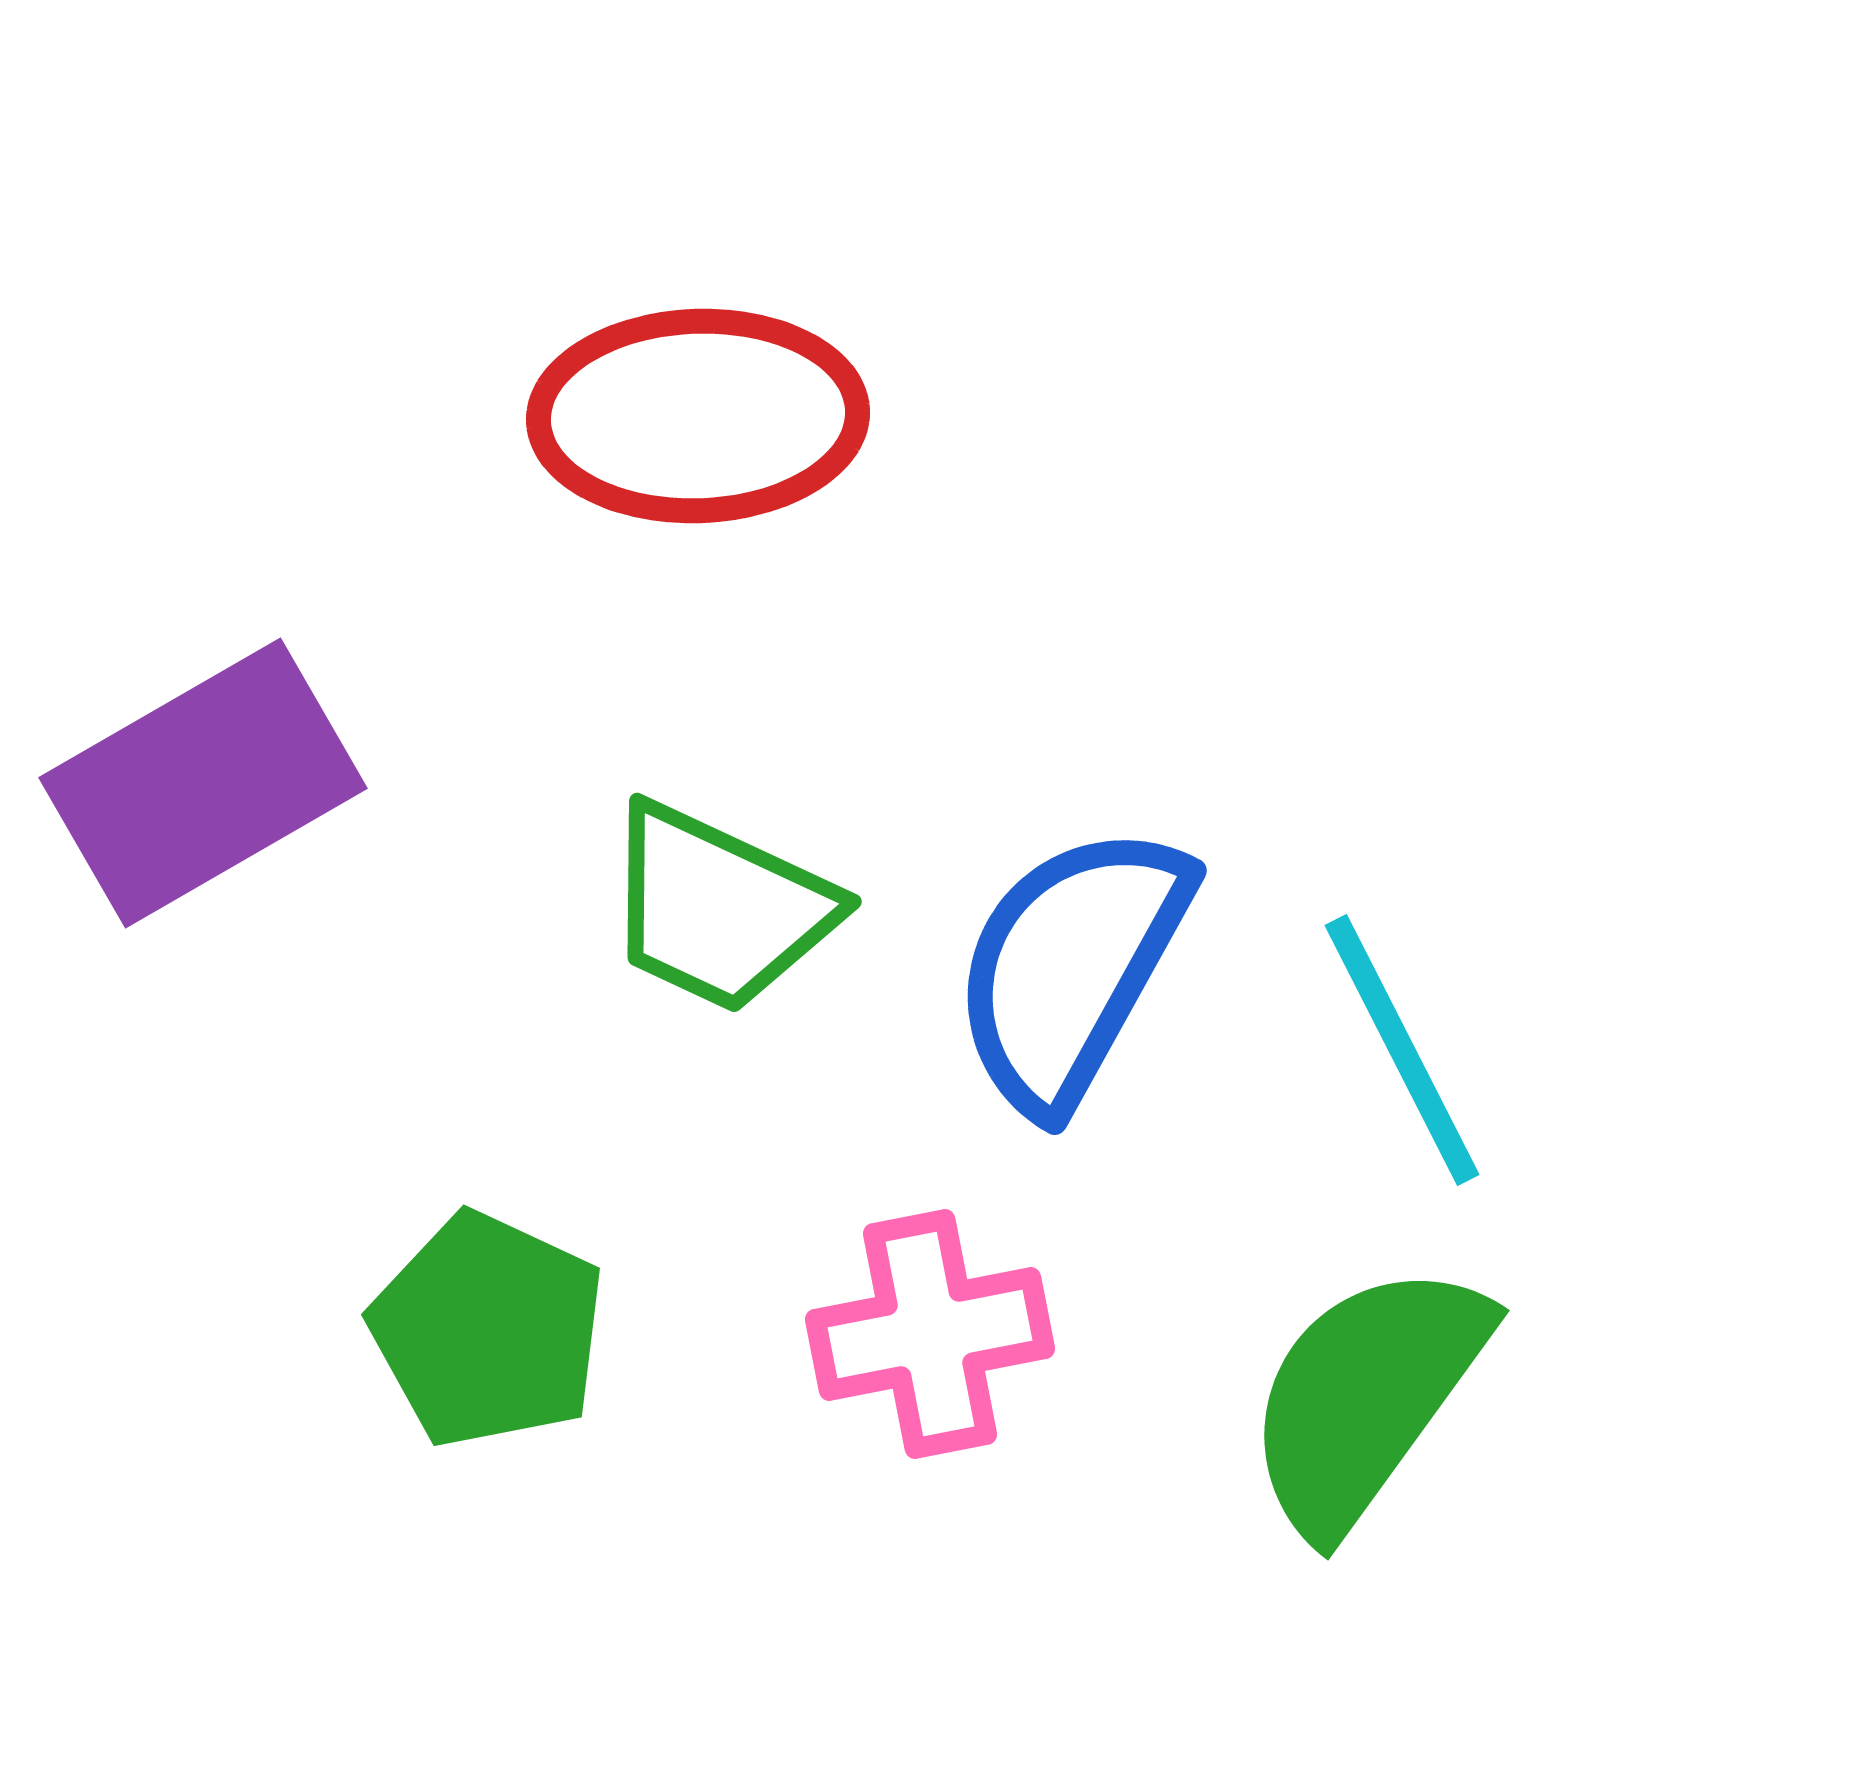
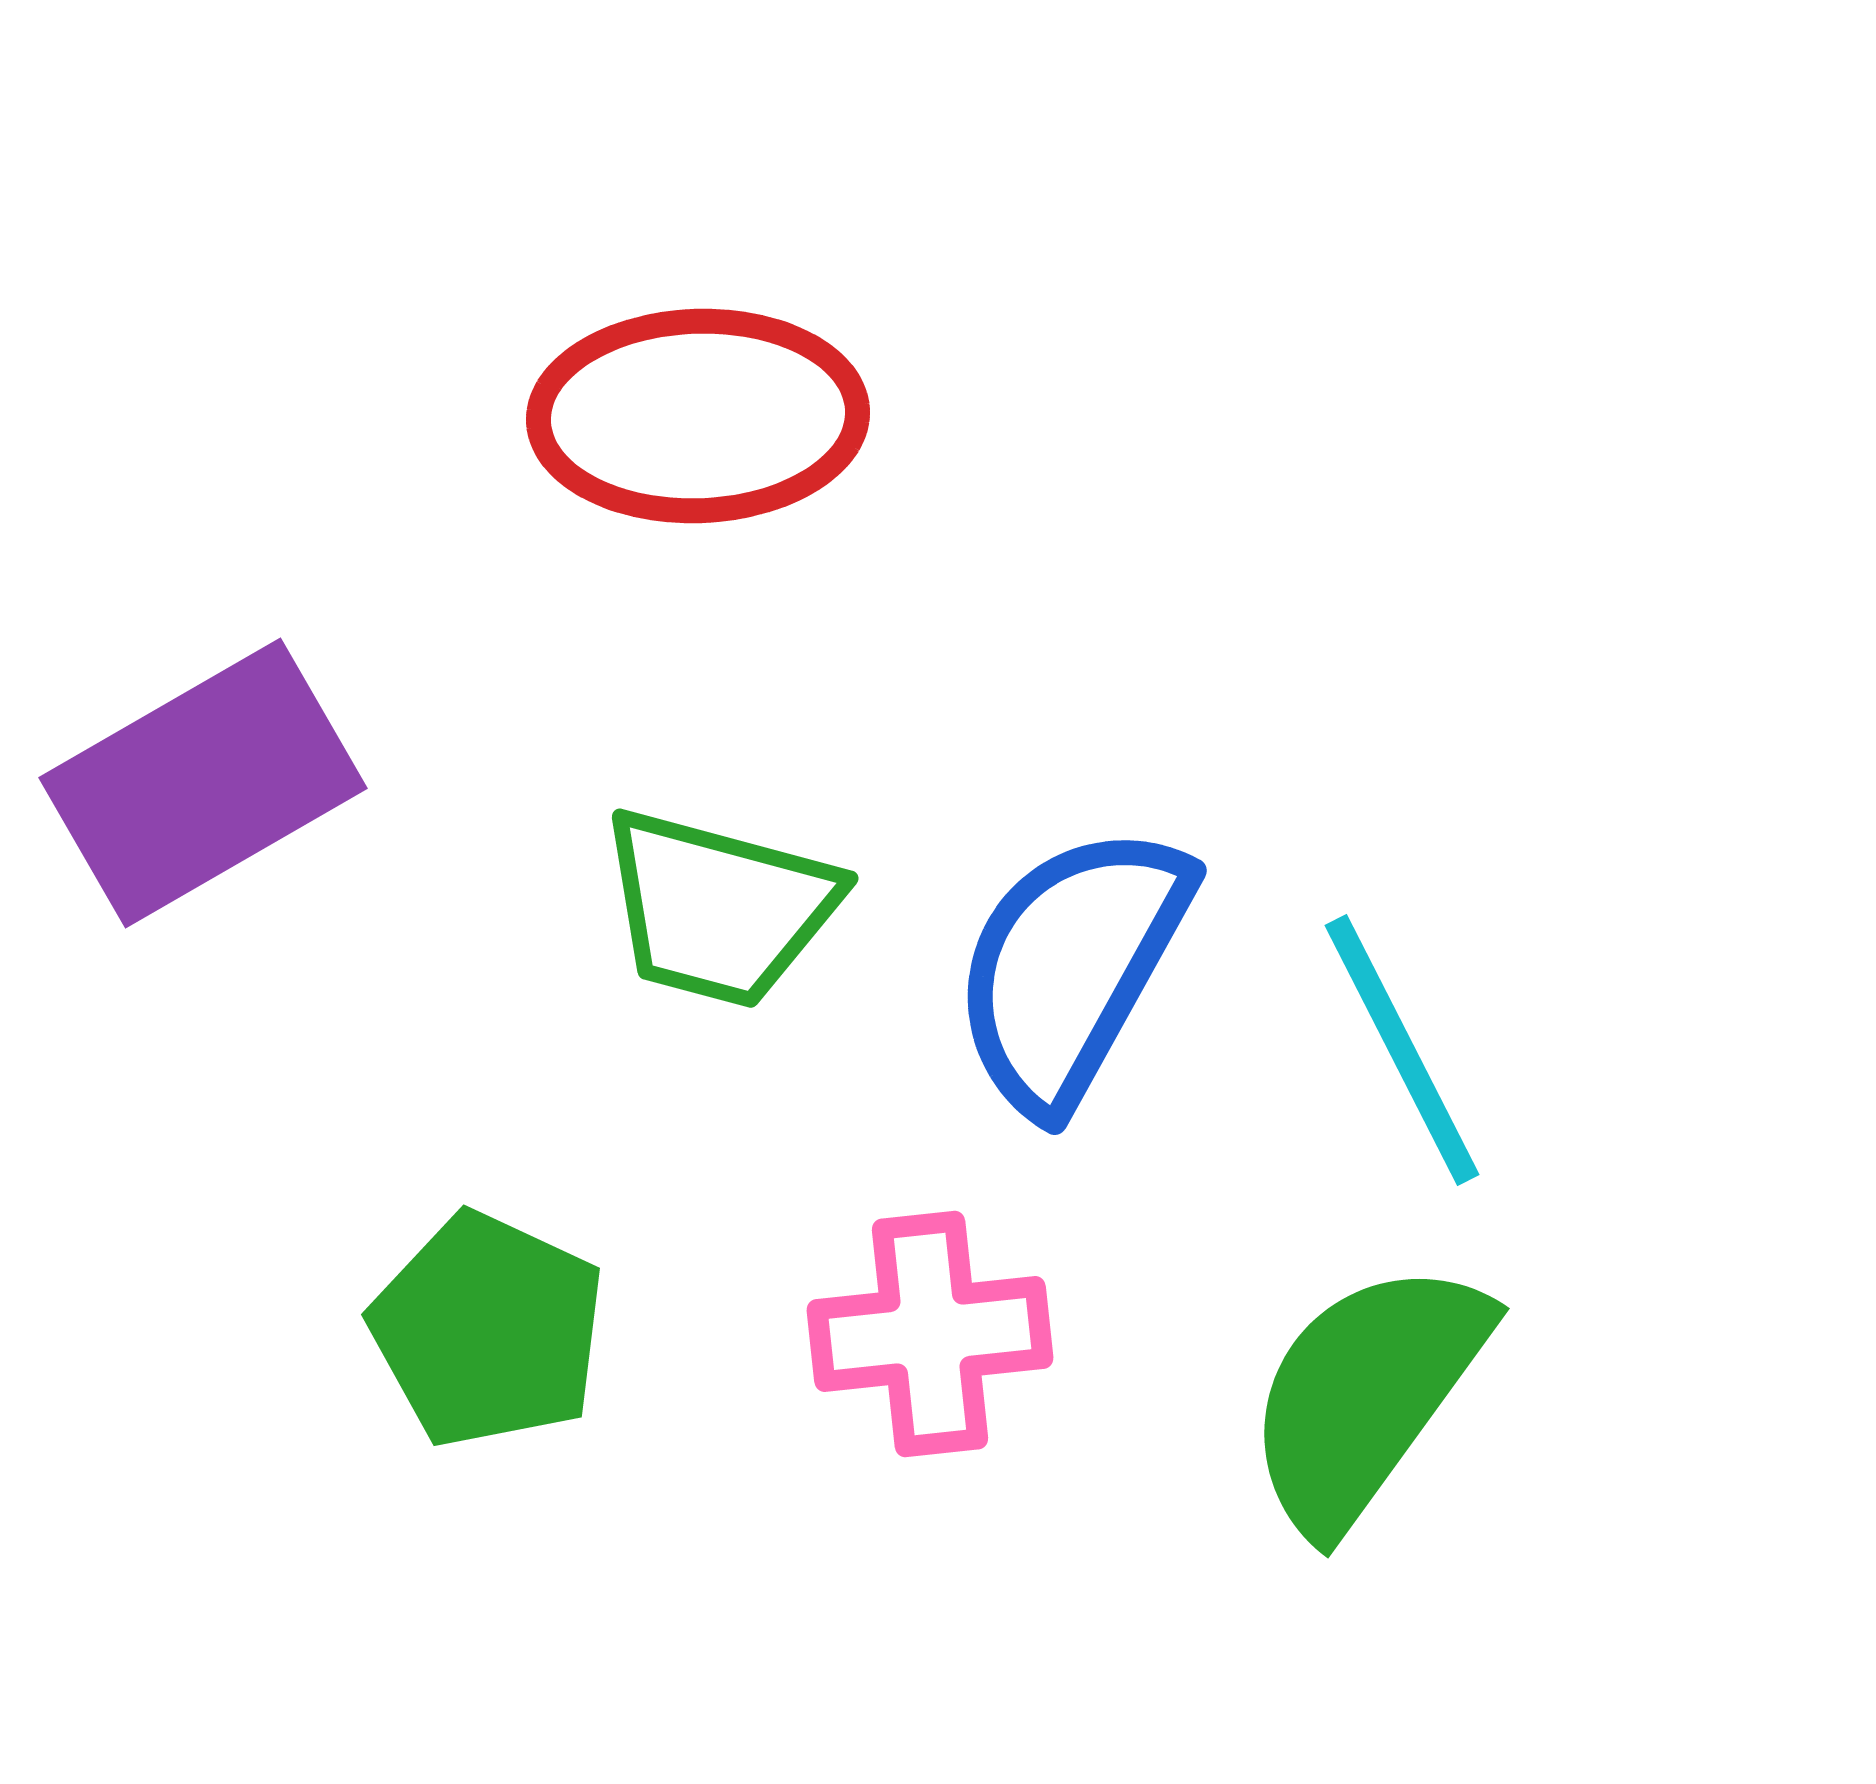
green trapezoid: rotated 10 degrees counterclockwise
pink cross: rotated 5 degrees clockwise
green semicircle: moved 2 px up
